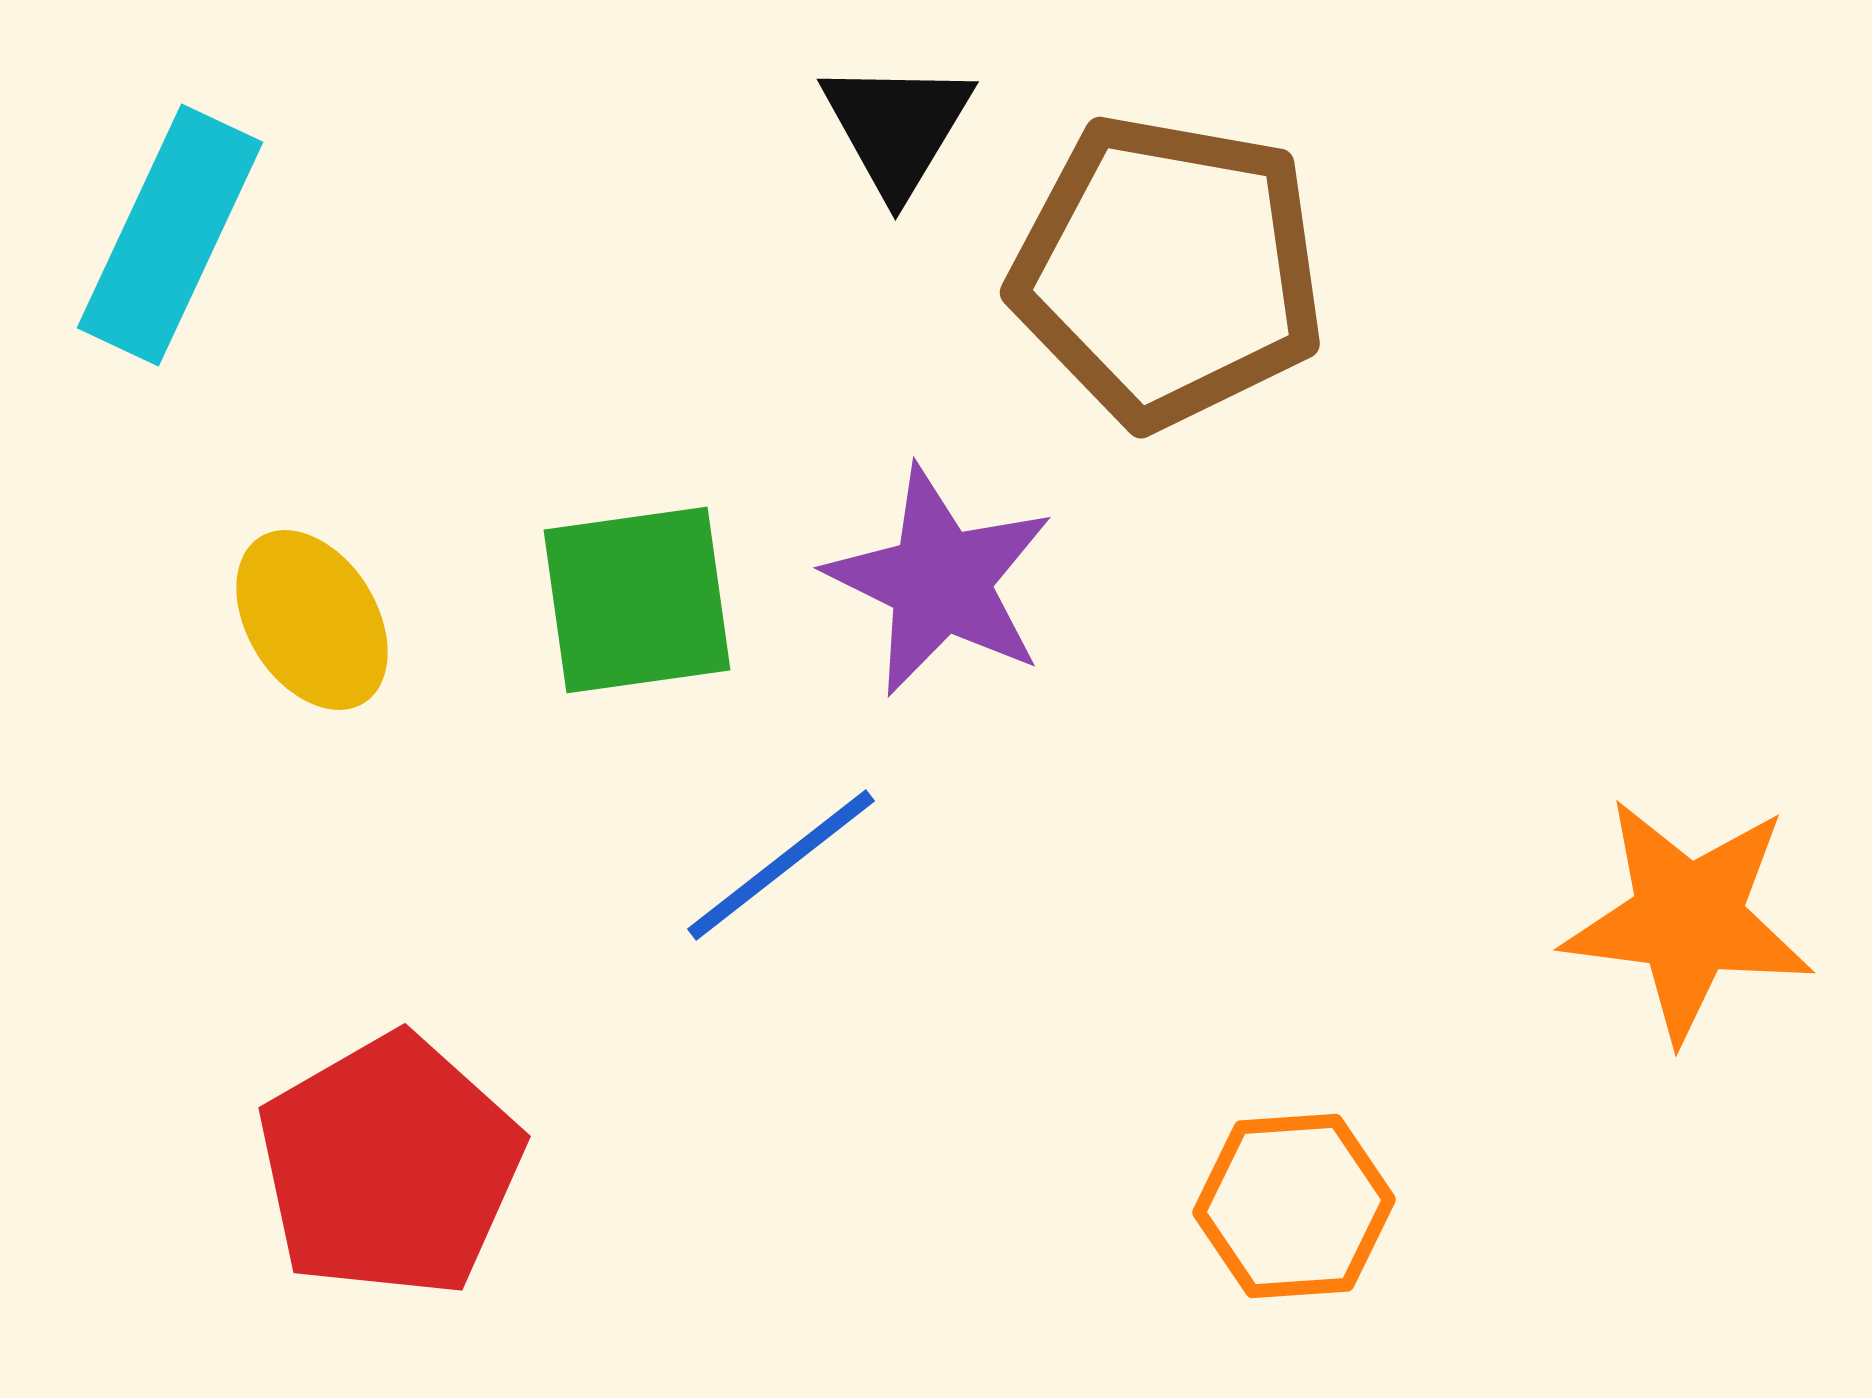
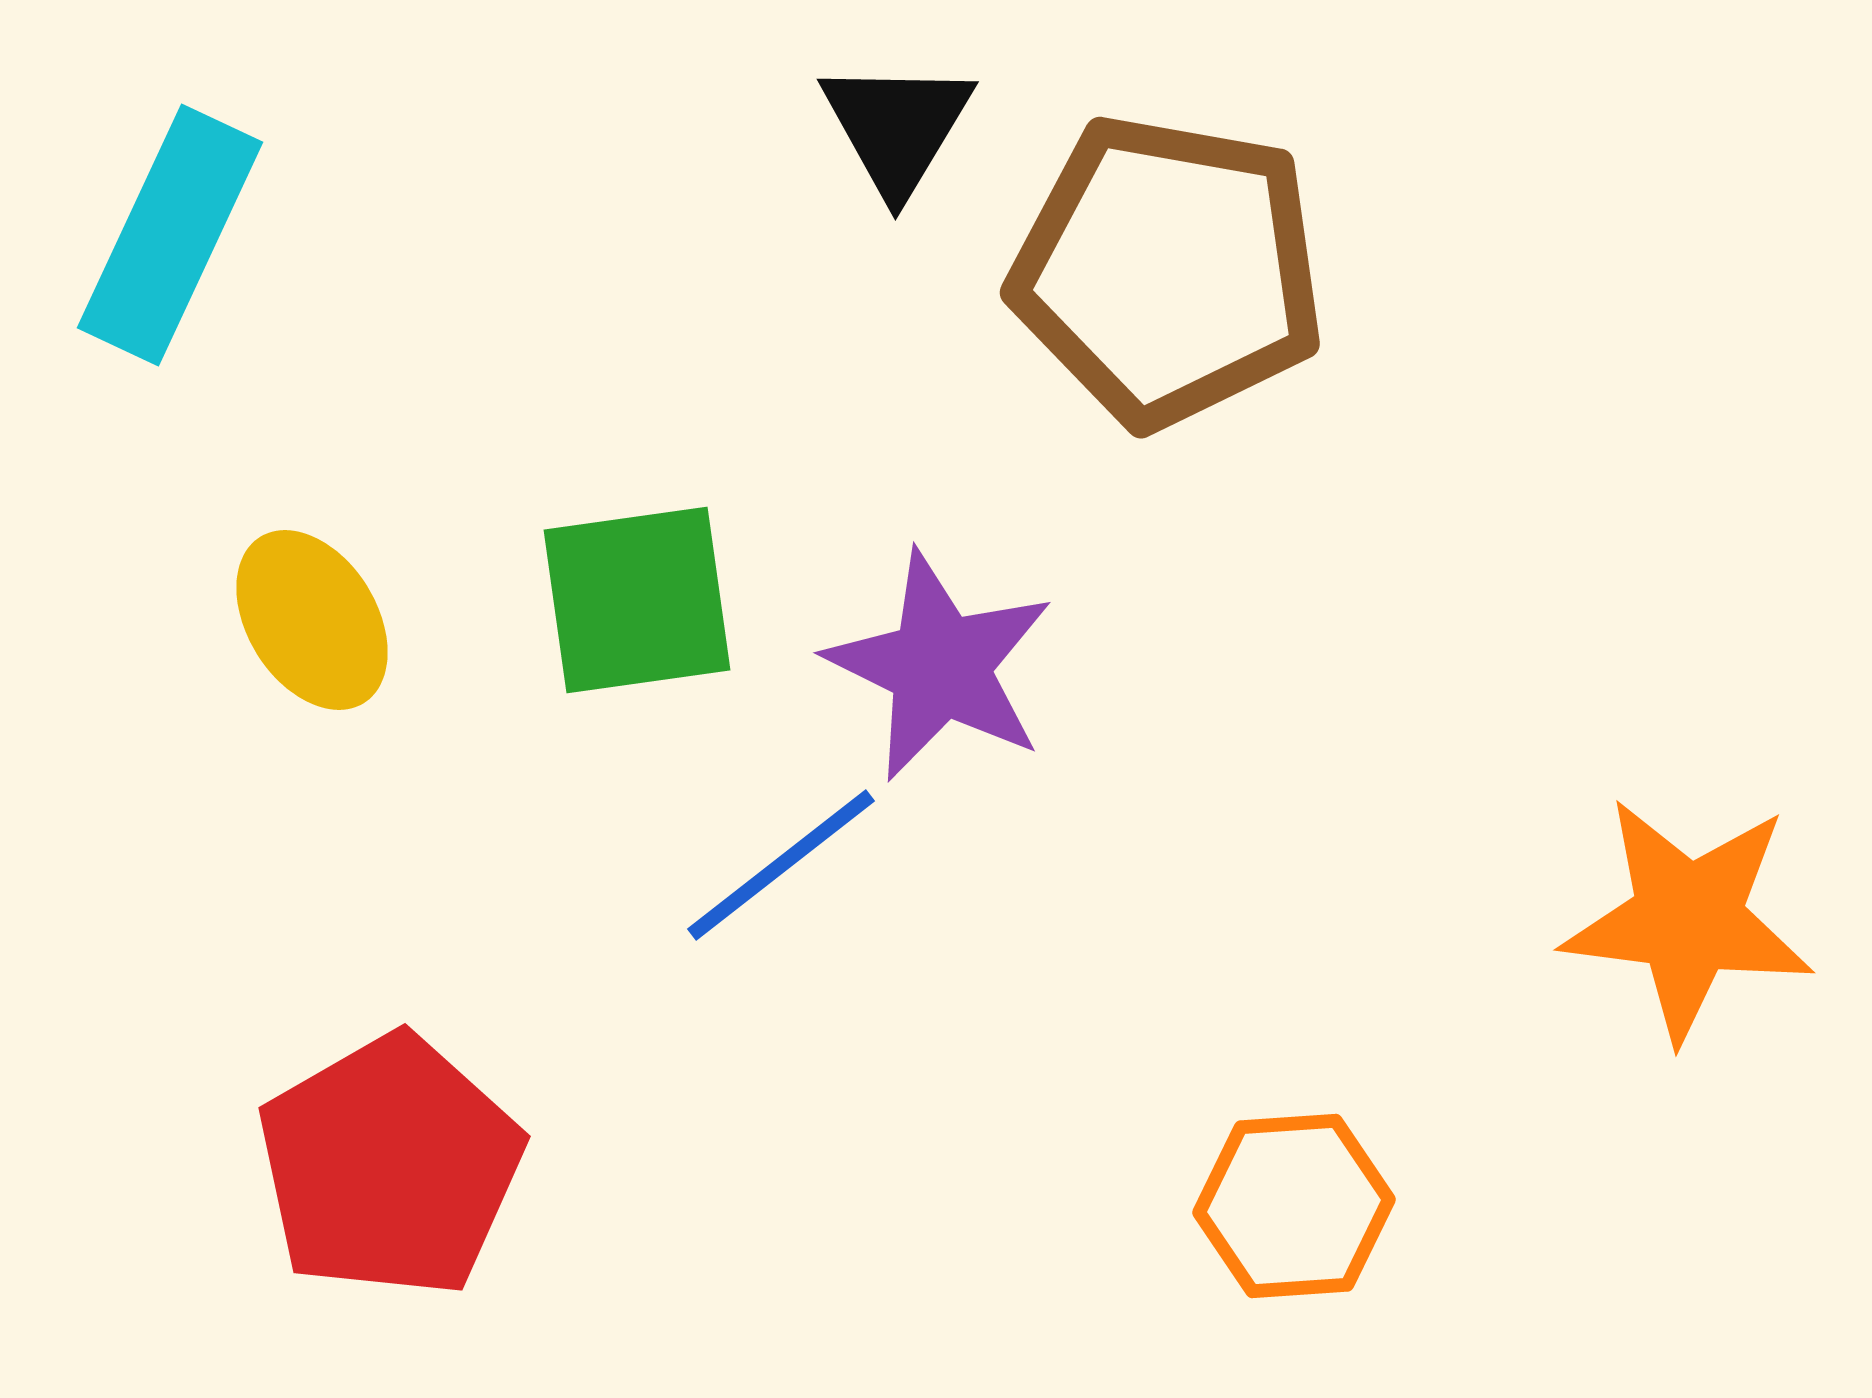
purple star: moved 85 px down
